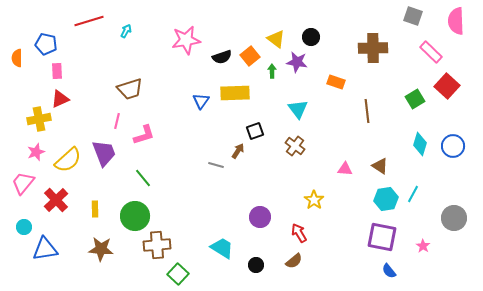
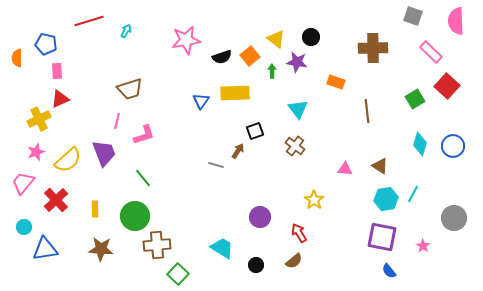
yellow cross at (39, 119): rotated 15 degrees counterclockwise
